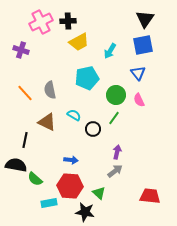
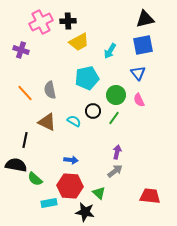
black triangle: rotated 42 degrees clockwise
cyan semicircle: moved 6 px down
black circle: moved 18 px up
